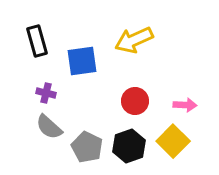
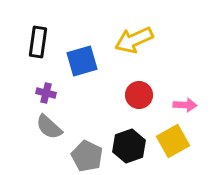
black rectangle: moved 1 px right, 1 px down; rotated 24 degrees clockwise
blue square: rotated 8 degrees counterclockwise
red circle: moved 4 px right, 6 px up
yellow square: rotated 16 degrees clockwise
gray pentagon: moved 9 px down
